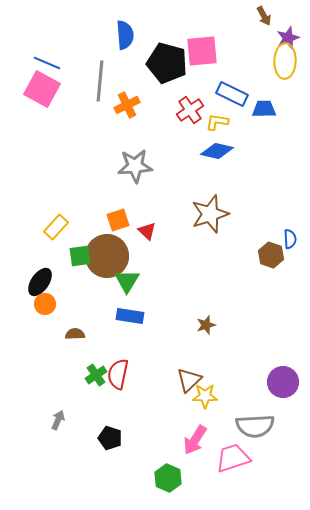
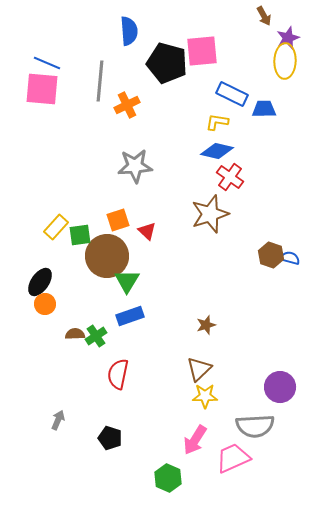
blue semicircle at (125, 35): moved 4 px right, 4 px up
pink square at (42, 89): rotated 24 degrees counterclockwise
red cross at (190, 110): moved 40 px right, 67 px down; rotated 20 degrees counterclockwise
blue semicircle at (290, 239): moved 19 px down; rotated 72 degrees counterclockwise
green square at (80, 256): moved 21 px up
blue rectangle at (130, 316): rotated 28 degrees counterclockwise
green cross at (96, 375): moved 39 px up
brown triangle at (189, 380): moved 10 px right, 11 px up
purple circle at (283, 382): moved 3 px left, 5 px down
pink trapezoid at (233, 458): rotated 6 degrees counterclockwise
